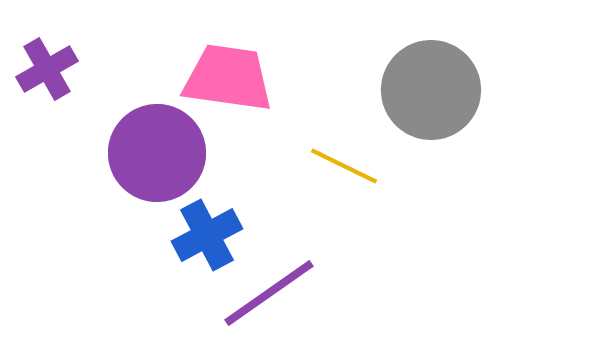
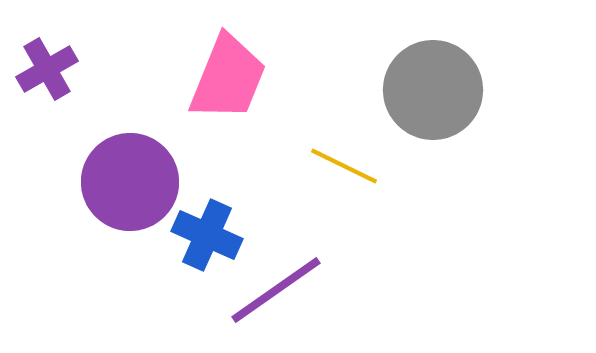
pink trapezoid: rotated 104 degrees clockwise
gray circle: moved 2 px right
purple circle: moved 27 px left, 29 px down
blue cross: rotated 38 degrees counterclockwise
purple line: moved 7 px right, 3 px up
